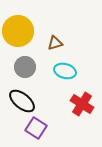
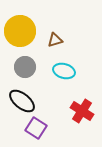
yellow circle: moved 2 px right
brown triangle: moved 3 px up
cyan ellipse: moved 1 px left
red cross: moved 7 px down
